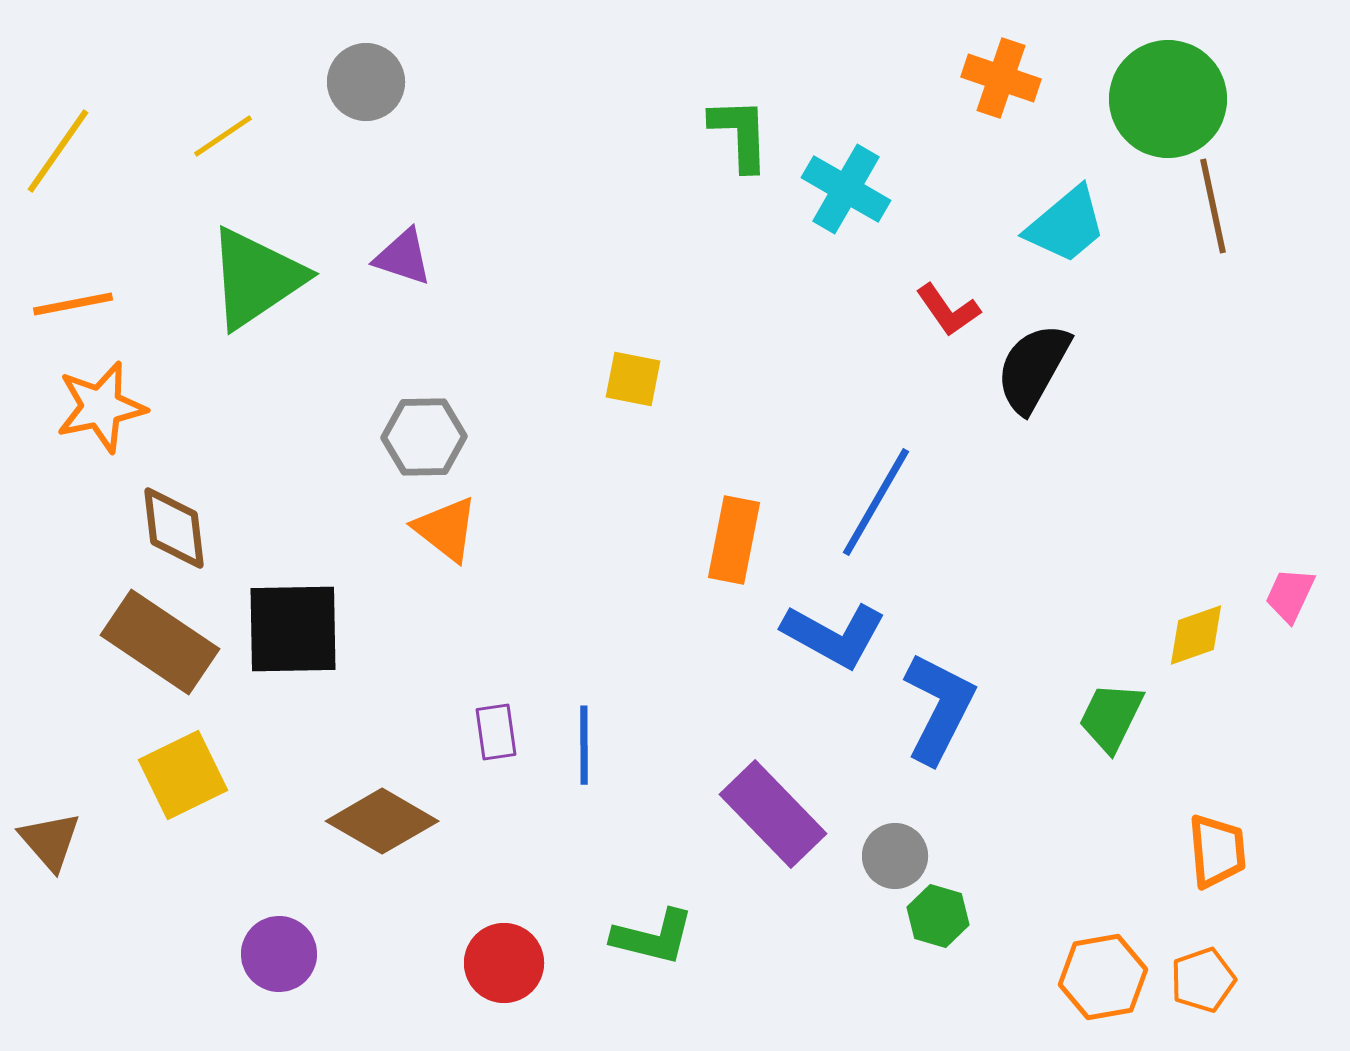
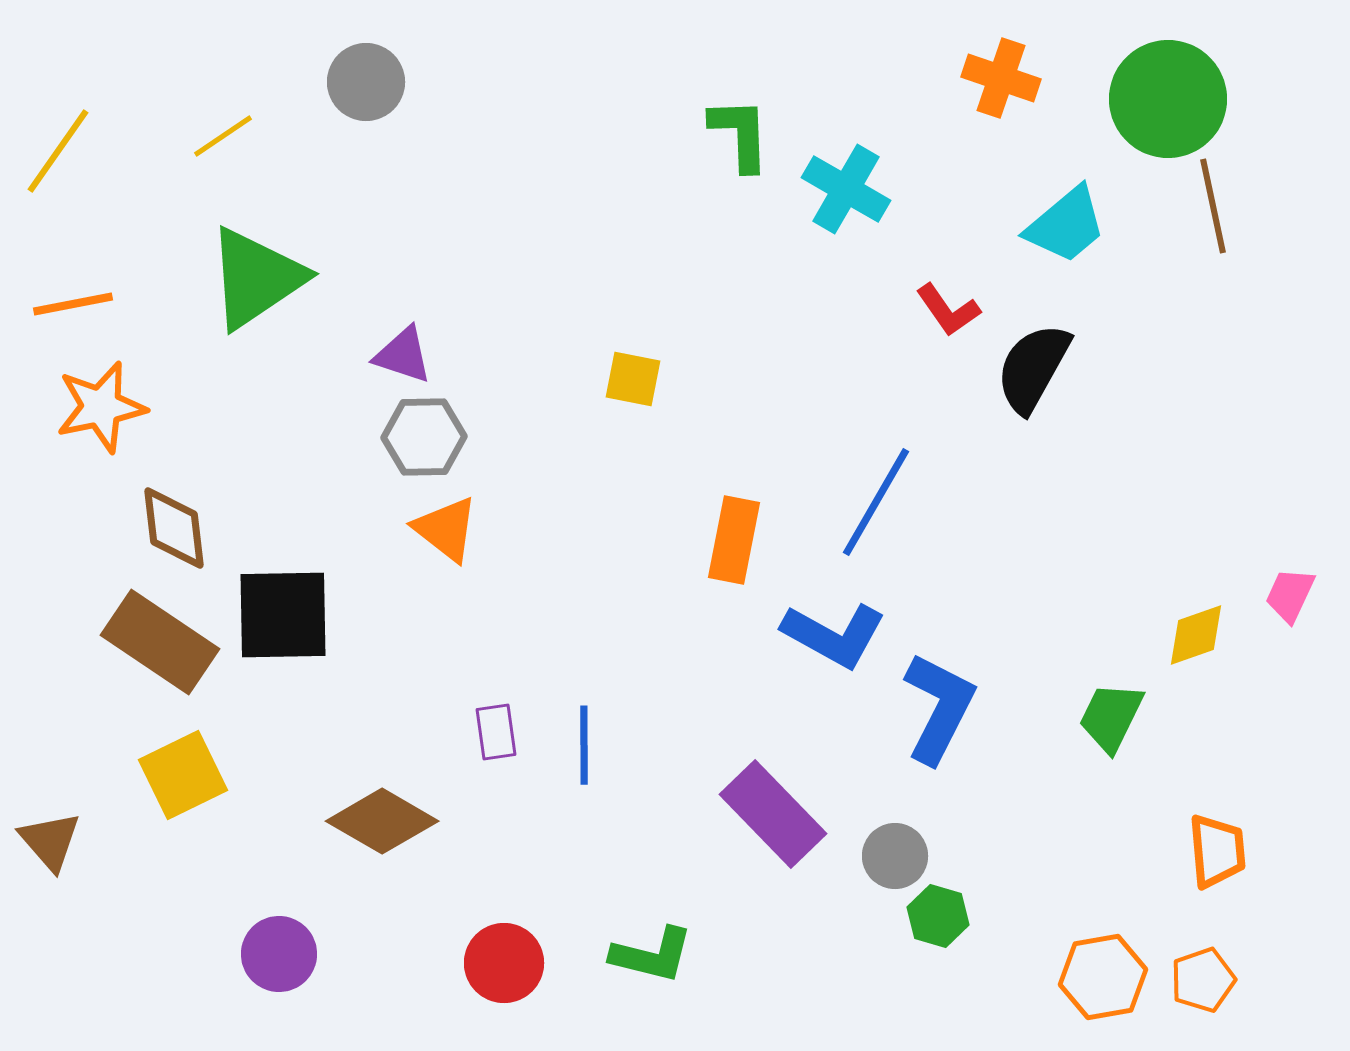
purple triangle at (403, 257): moved 98 px down
black square at (293, 629): moved 10 px left, 14 px up
green L-shape at (653, 937): moved 1 px left, 18 px down
